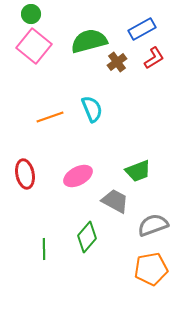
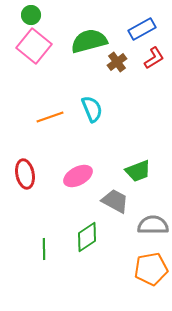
green circle: moved 1 px down
gray semicircle: rotated 20 degrees clockwise
green diamond: rotated 16 degrees clockwise
